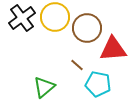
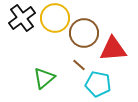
yellow circle: moved 1 px down
brown circle: moved 3 px left, 5 px down
brown line: moved 2 px right
green triangle: moved 9 px up
